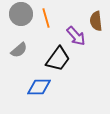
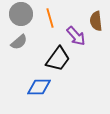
orange line: moved 4 px right
gray semicircle: moved 8 px up
